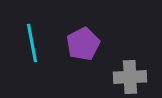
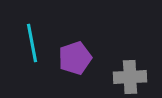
purple pentagon: moved 8 px left, 14 px down; rotated 8 degrees clockwise
